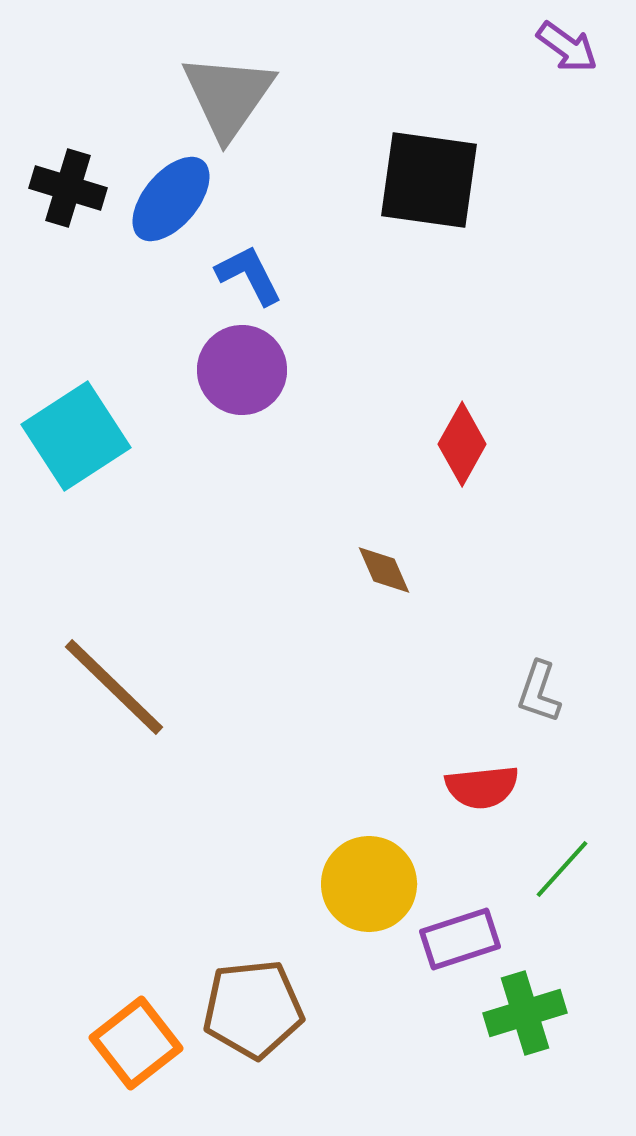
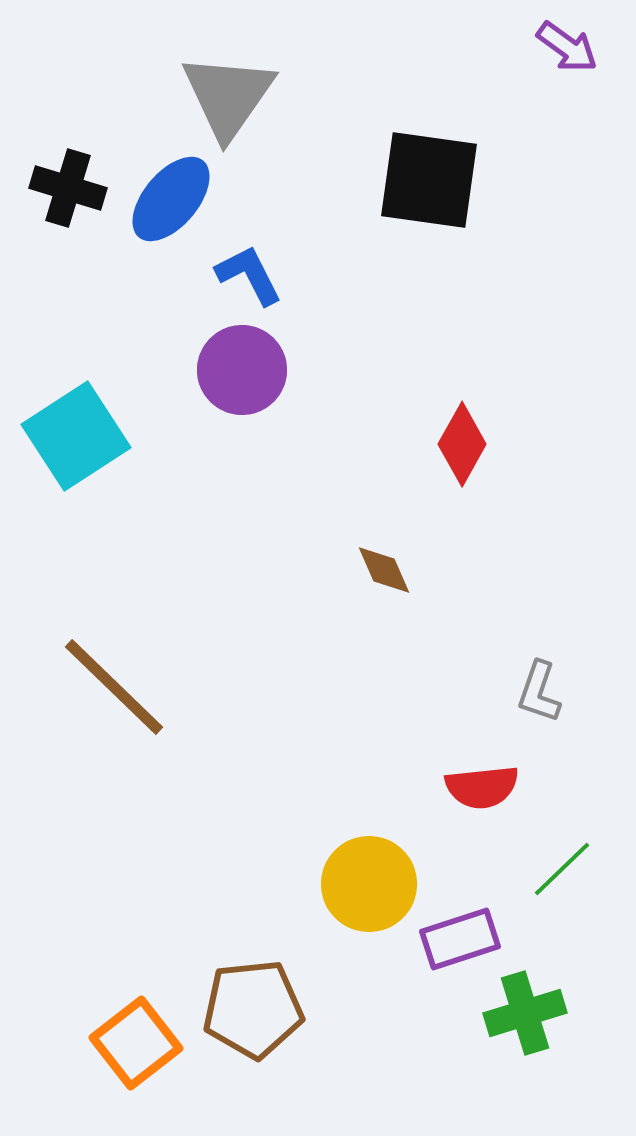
green line: rotated 4 degrees clockwise
